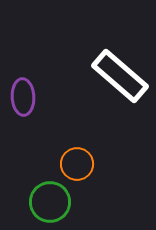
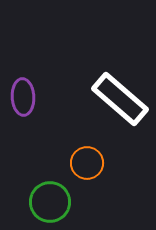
white rectangle: moved 23 px down
orange circle: moved 10 px right, 1 px up
